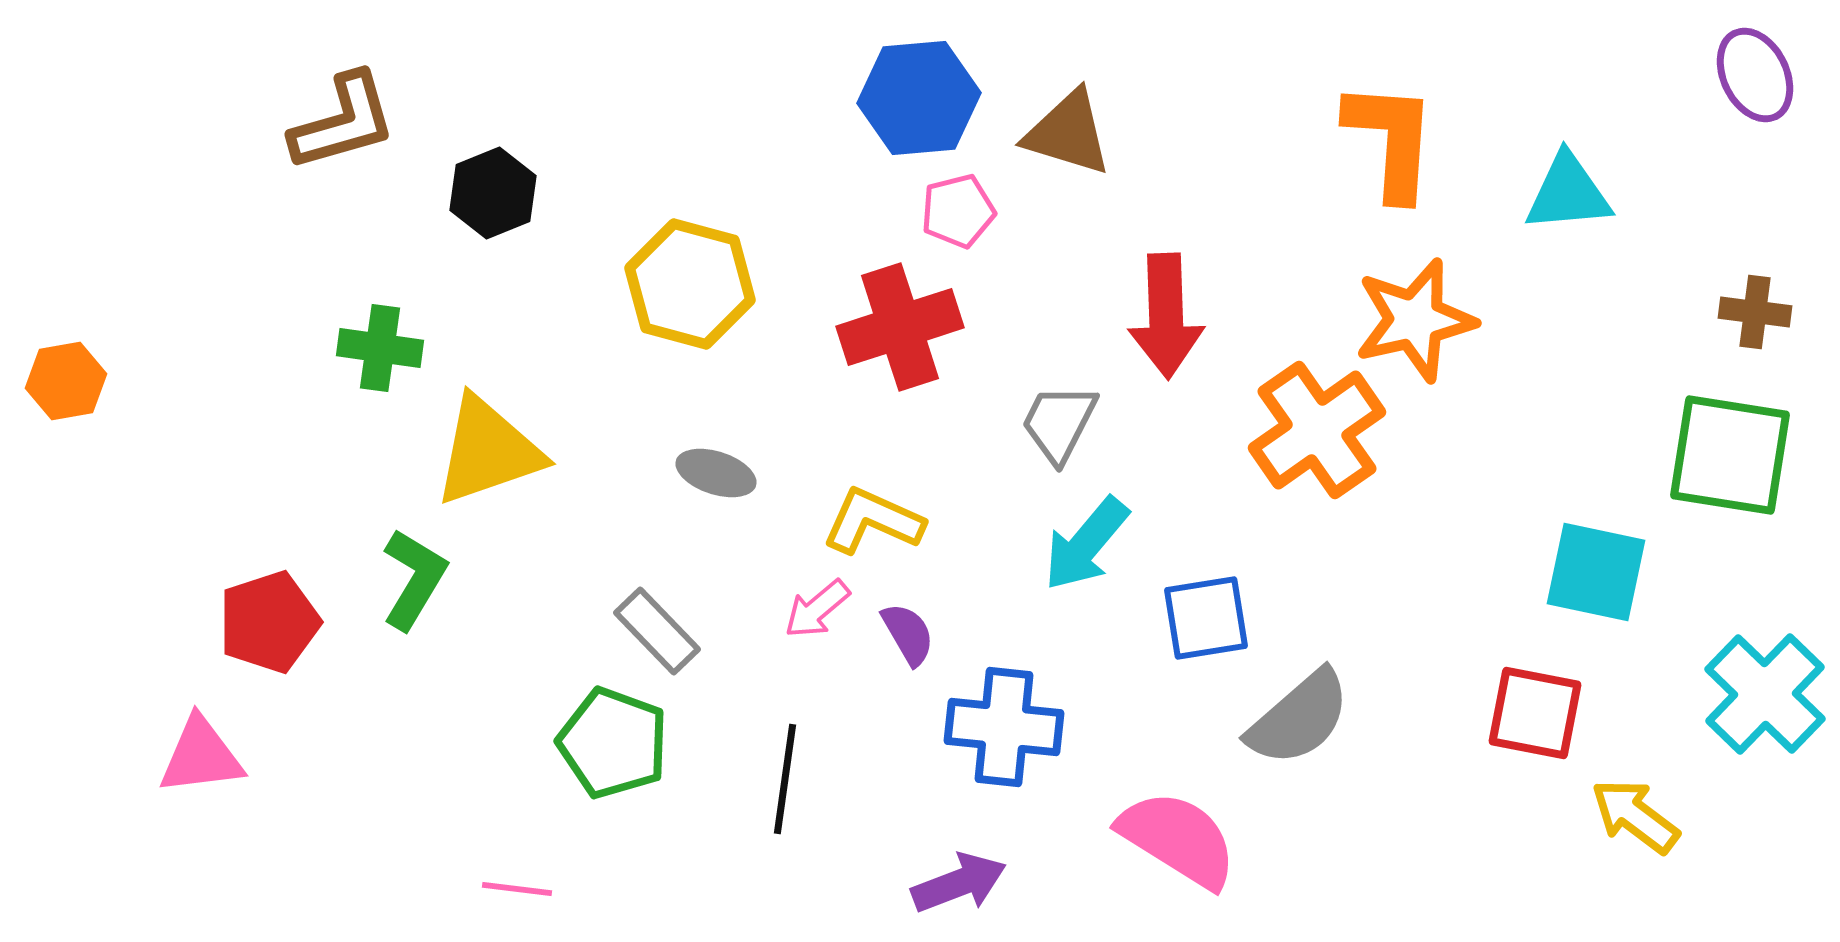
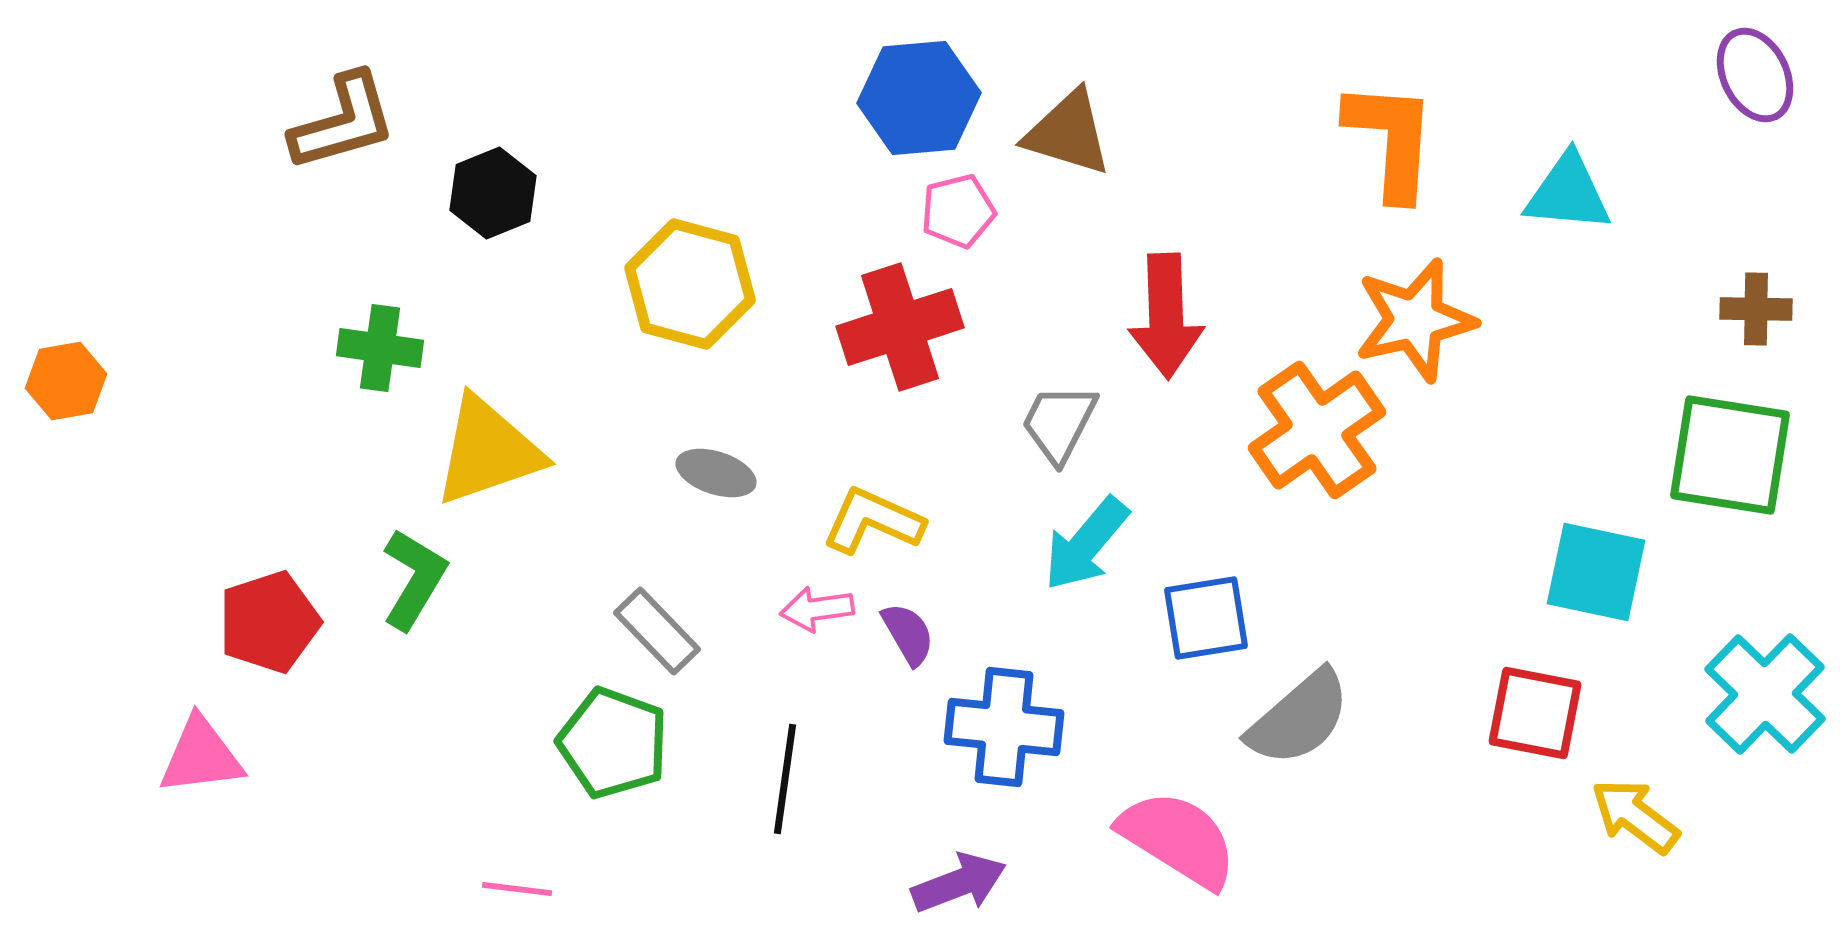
cyan triangle: rotated 10 degrees clockwise
brown cross: moved 1 px right, 3 px up; rotated 6 degrees counterclockwise
pink arrow: rotated 32 degrees clockwise
